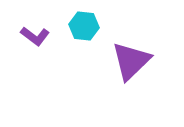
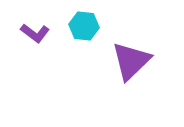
purple L-shape: moved 3 px up
